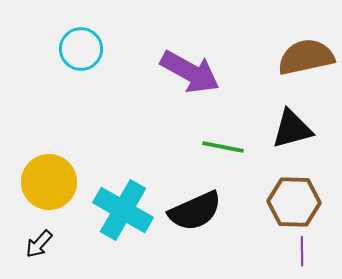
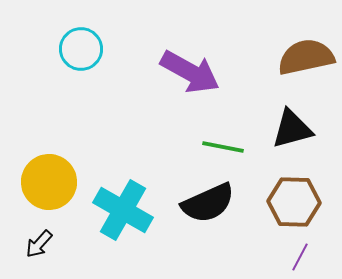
black semicircle: moved 13 px right, 8 px up
purple line: moved 2 px left, 6 px down; rotated 28 degrees clockwise
